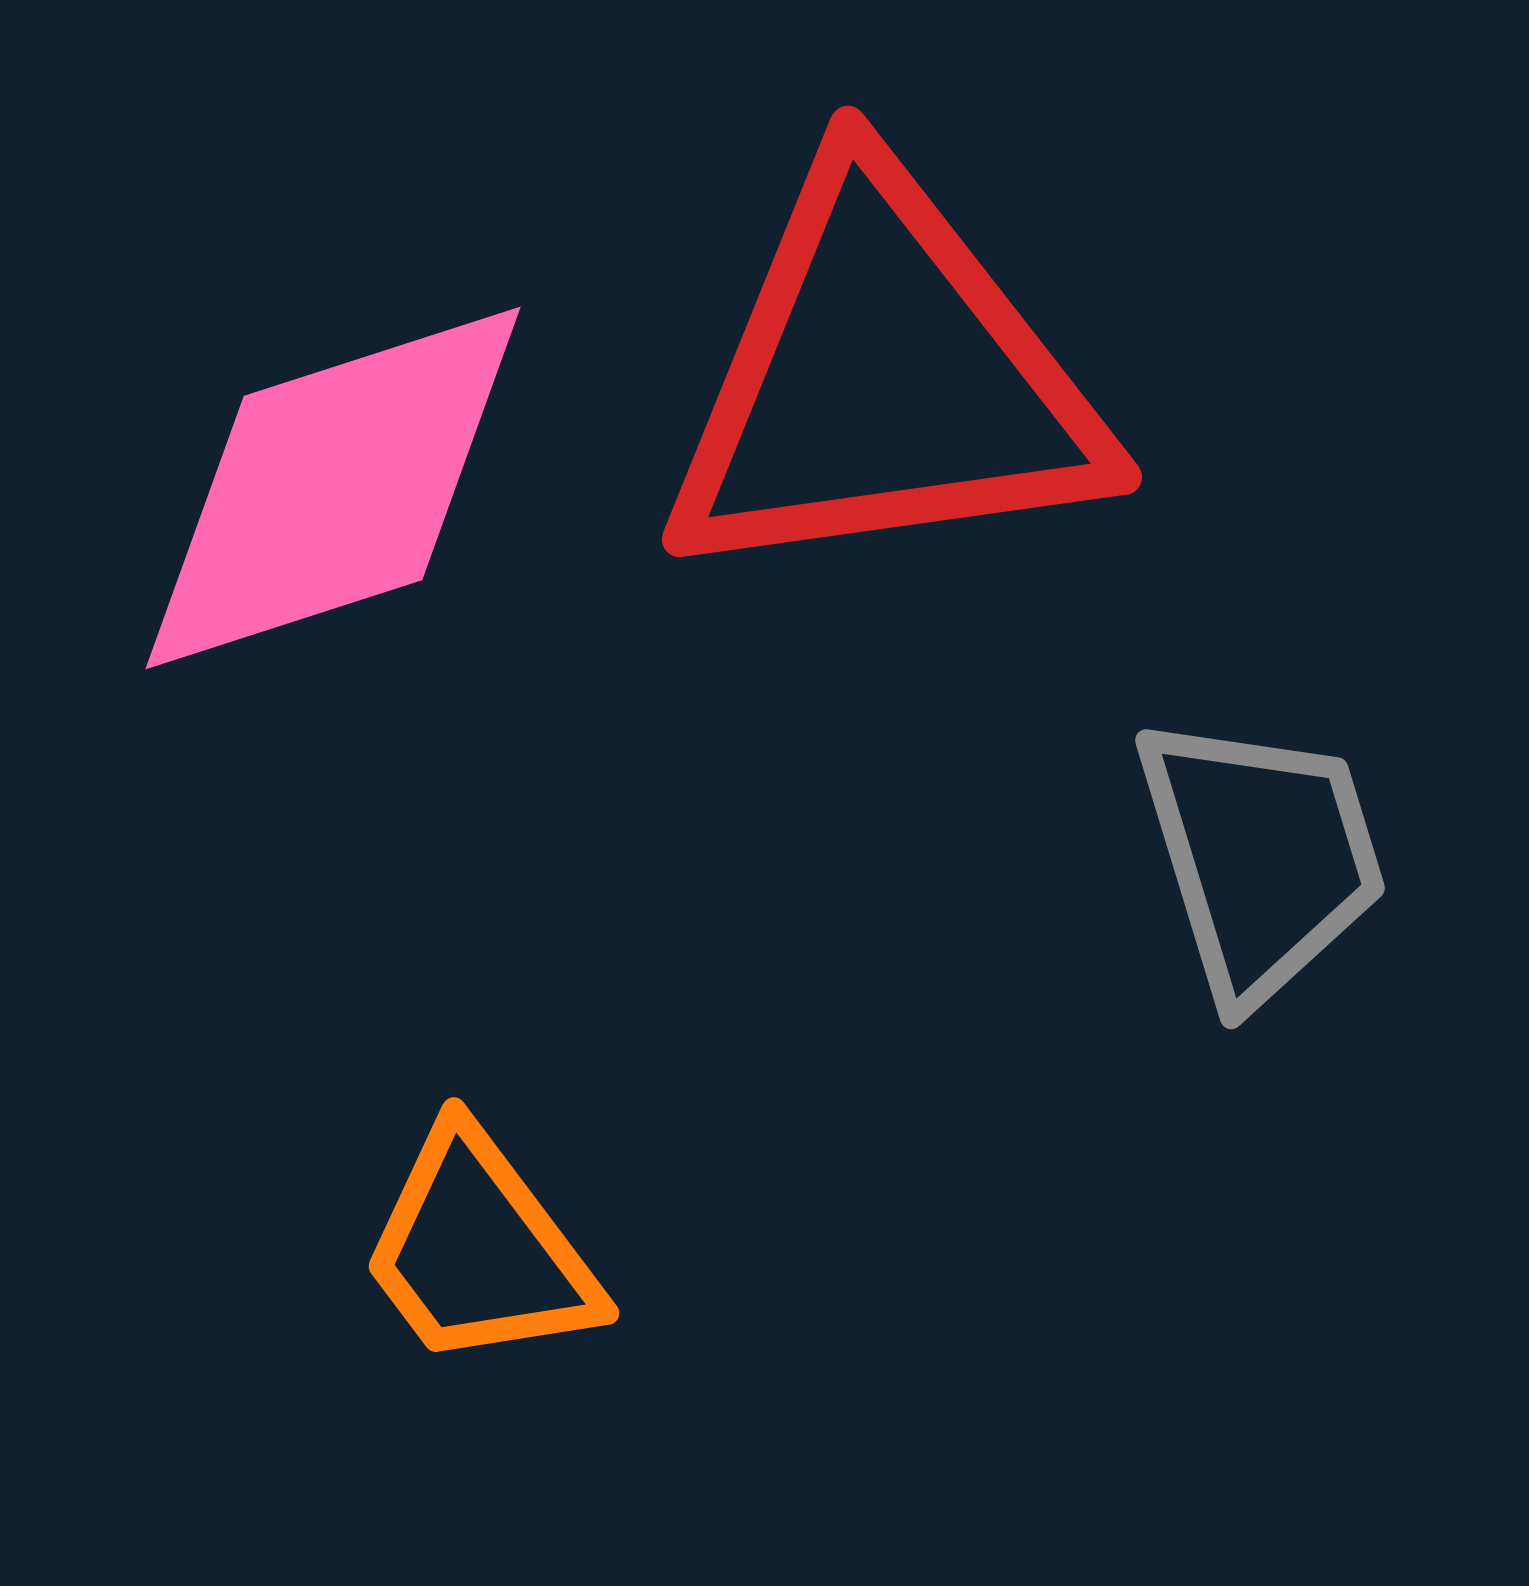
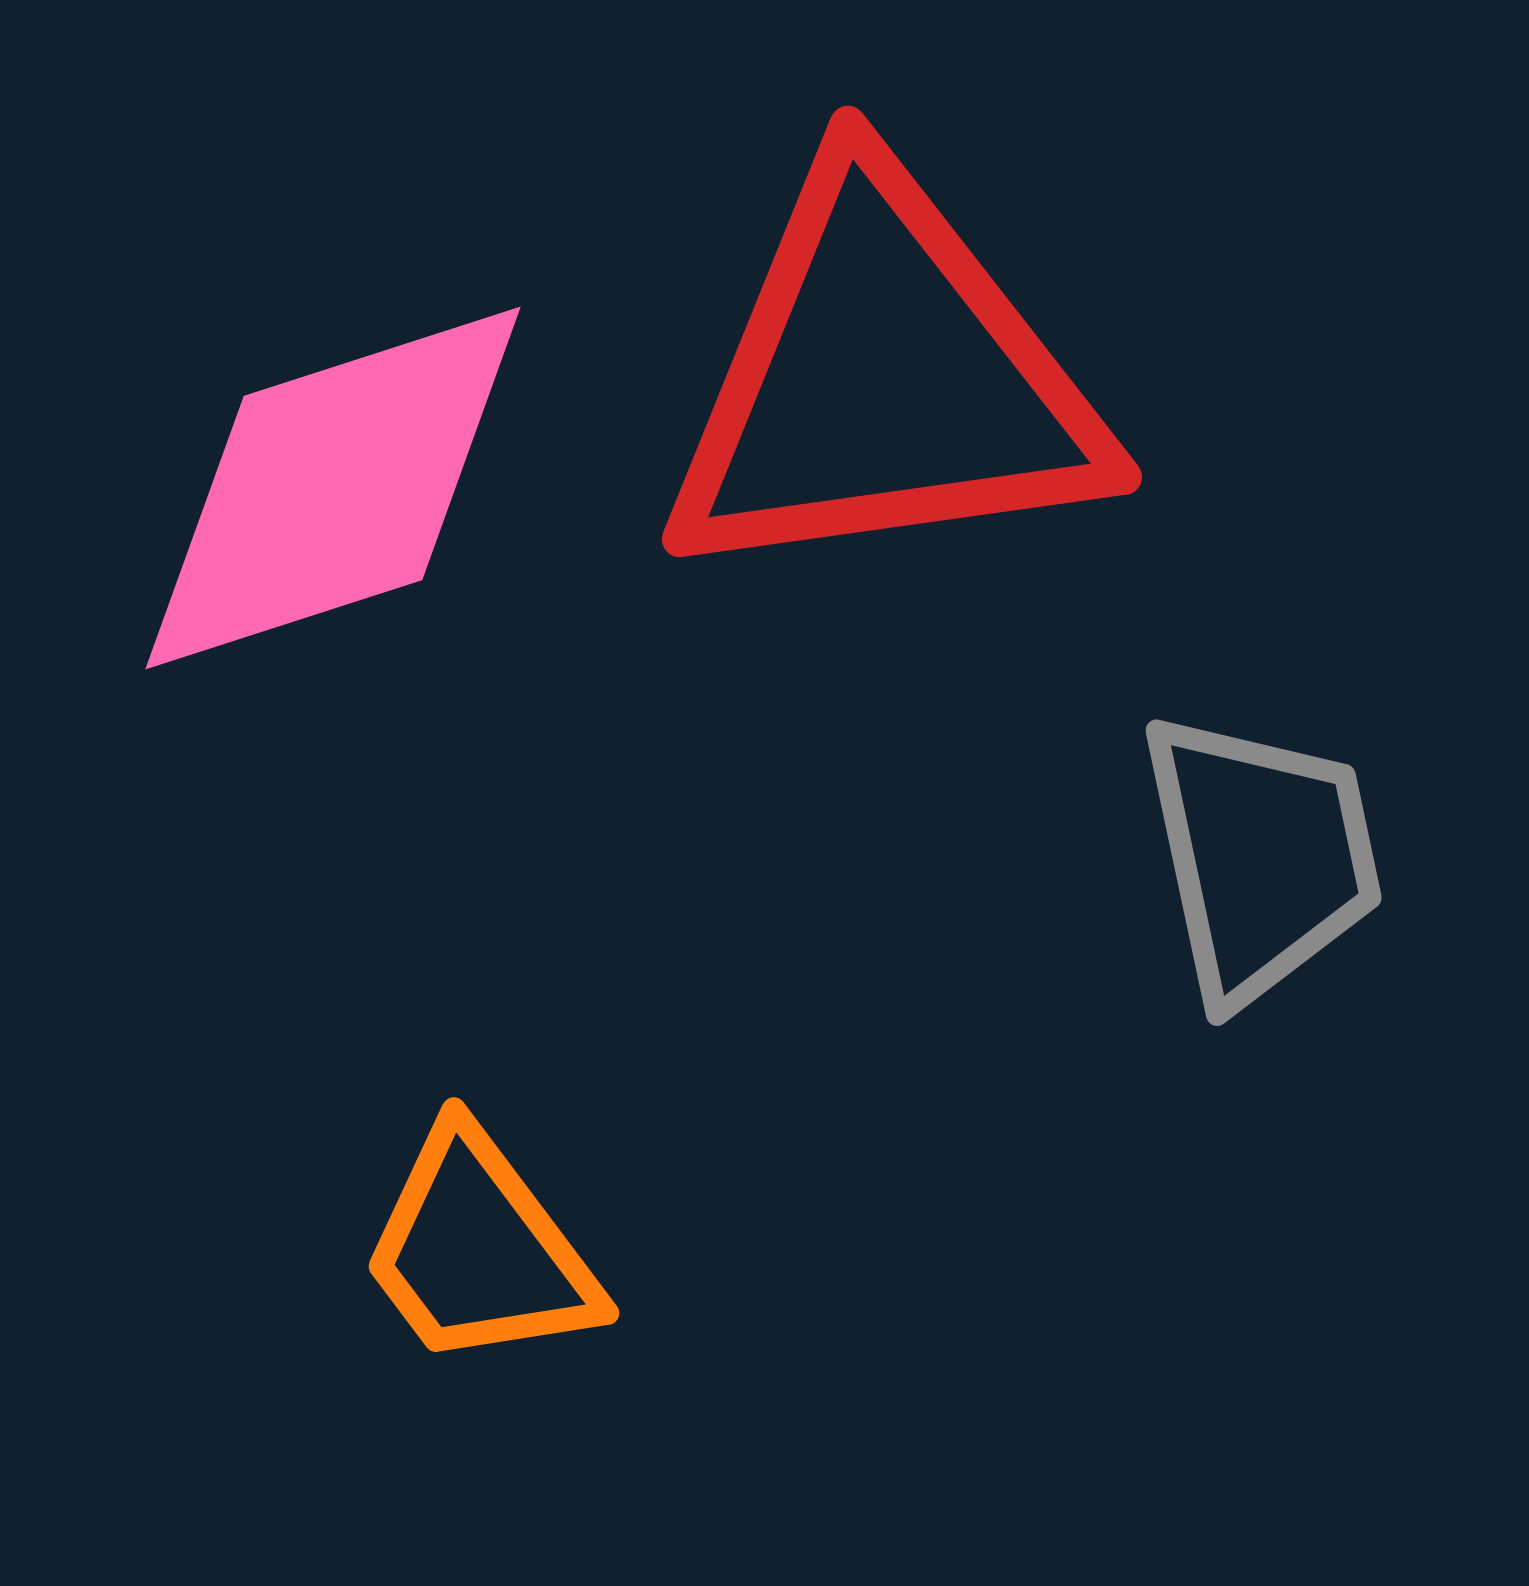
gray trapezoid: rotated 5 degrees clockwise
